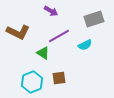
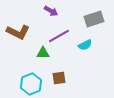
green triangle: rotated 32 degrees counterclockwise
cyan hexagon: moved 1 px left, 2 px down
